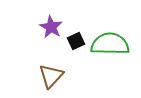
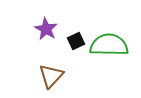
purple star: moved 5 px left, 2 px down
green semicircle: moved 1 px left, 1 px down
